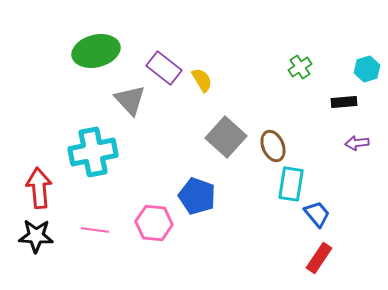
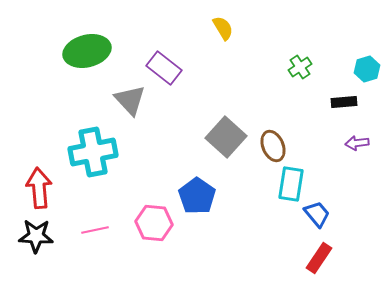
green ellipse: moved 9 px left
yellow semicircle: moved 21 px right, 52 px up
blue pentagon: rotated 15 degrees clockwise
pink line: rotated 20 degrees counterclockwise
